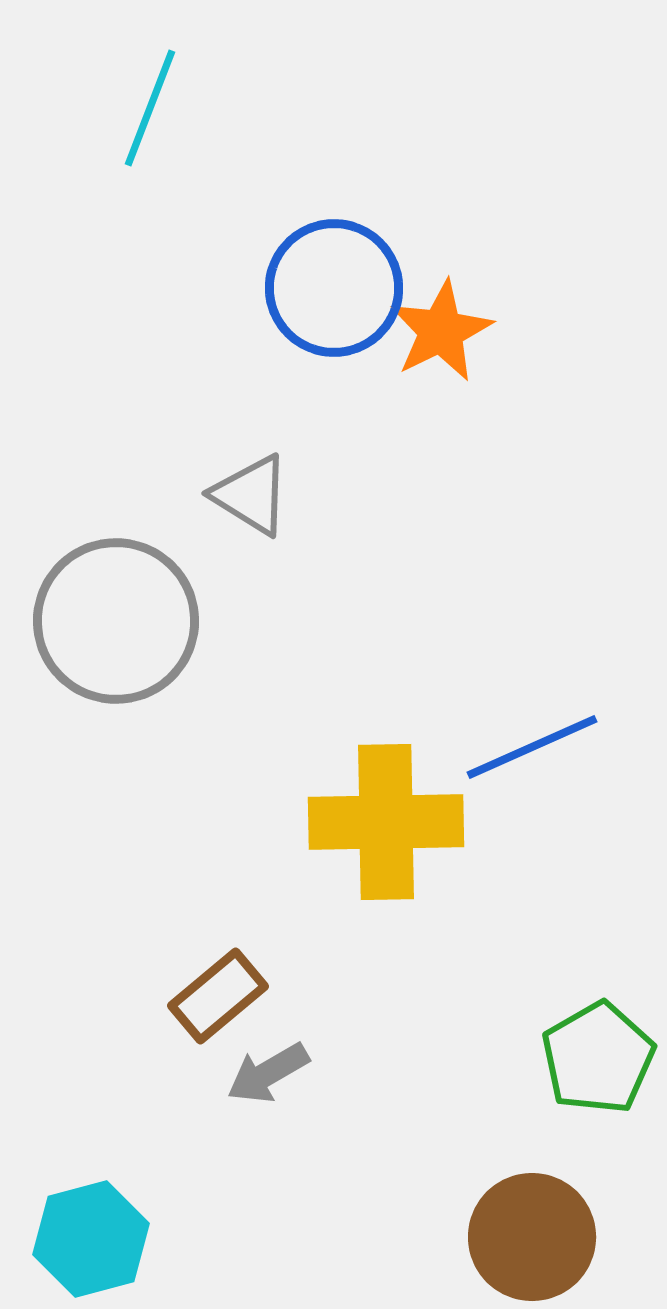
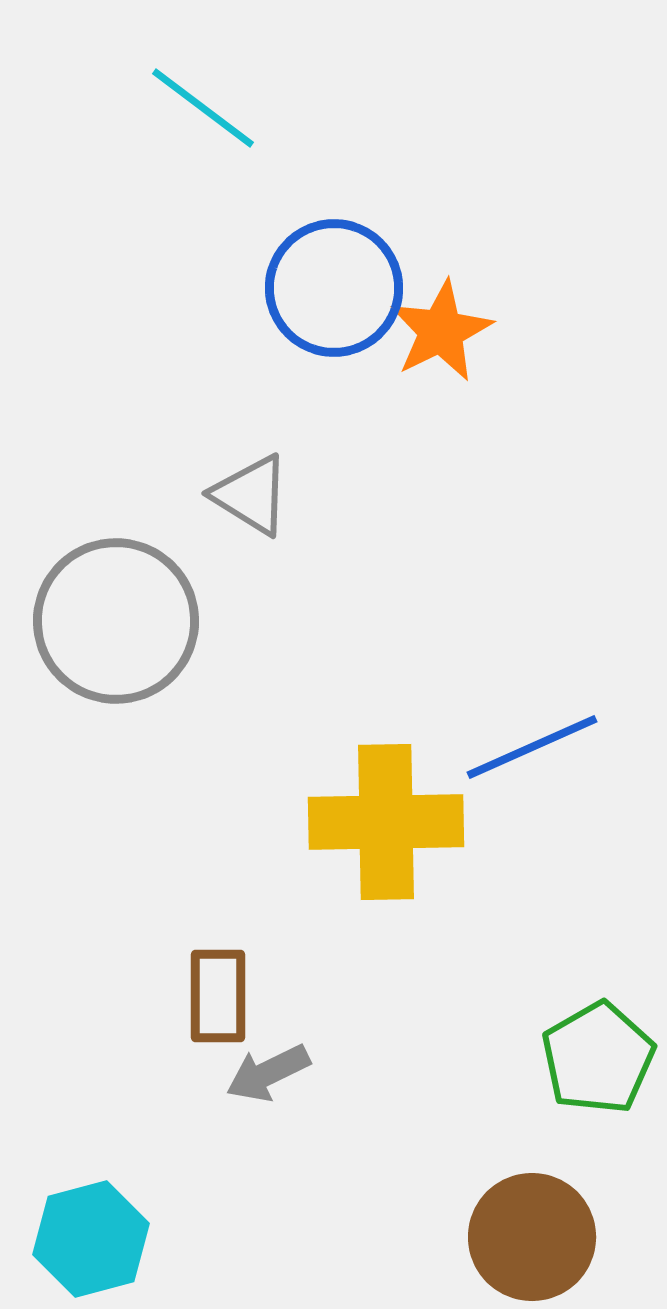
cyan line: moved 53 px right; rotated 74 degrees counterclockwise
brown rectangle: rotated 50 degrees counterclockwise
gray arrow: rotated 4 degrees clockwise
